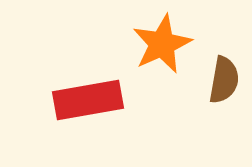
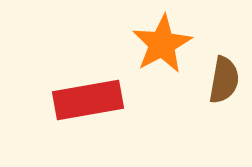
orange star: rotated 4 degrees counterclockwise
